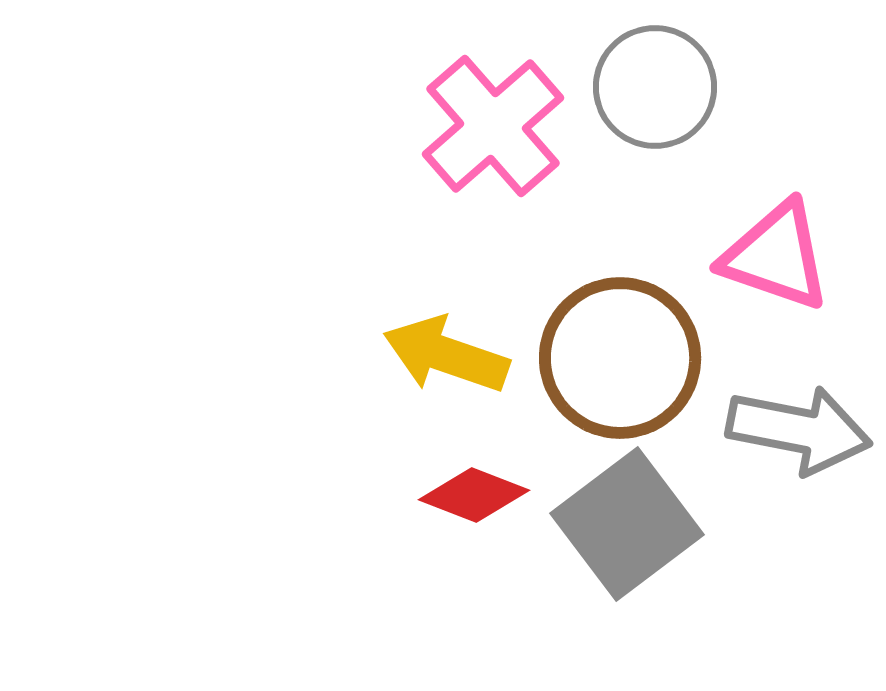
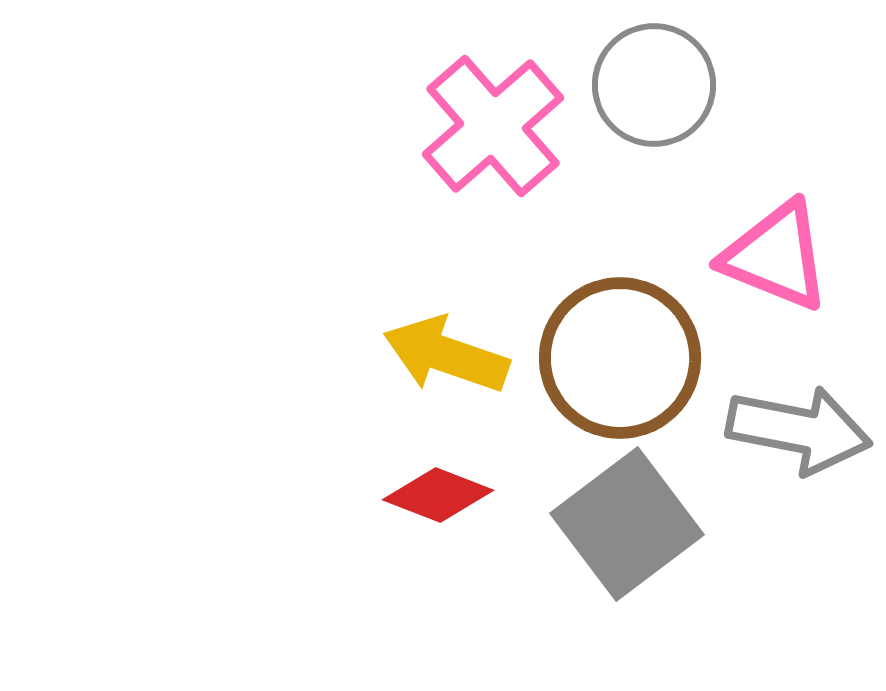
gray circle: moved 1 px left, 2 px up
pink triangle: rotated 3 degrees clockwise
red diamond: moved 36 px left
